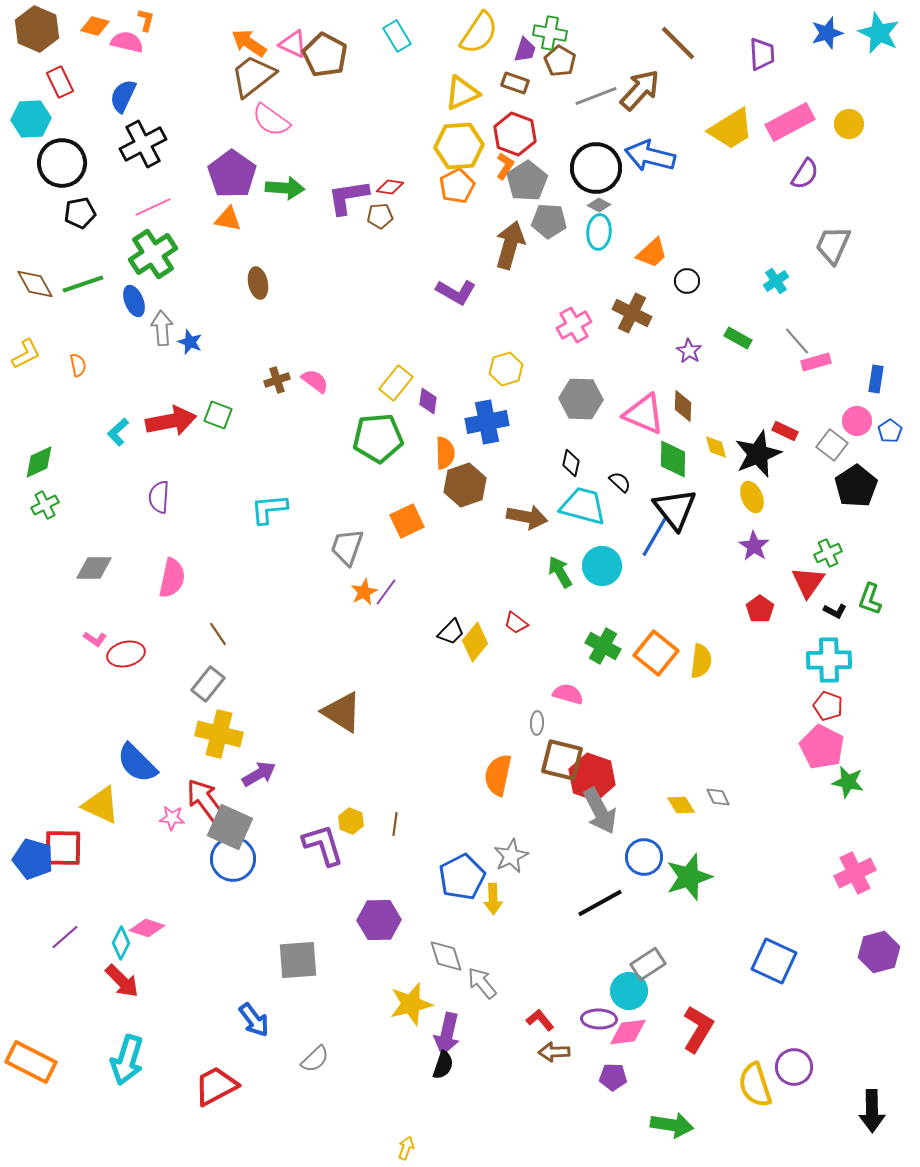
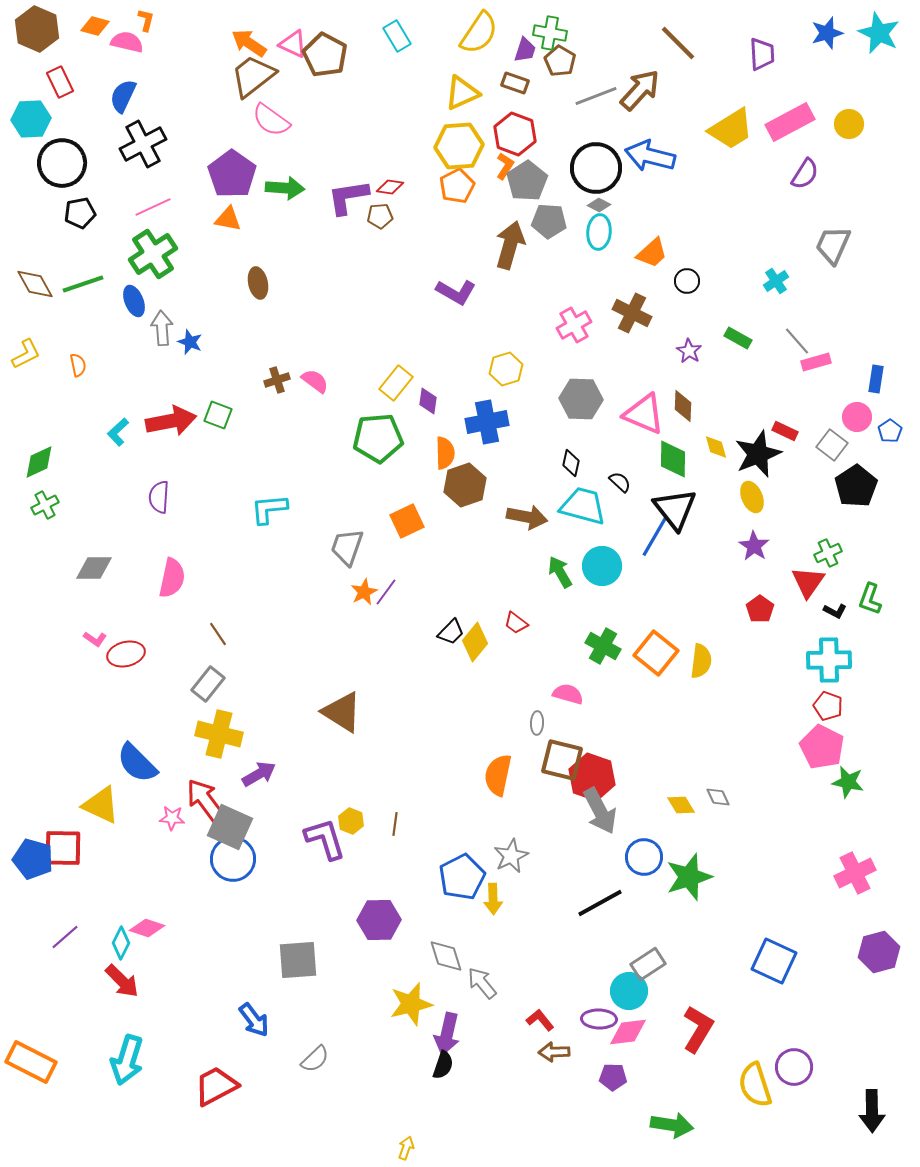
pink circle at (857, 421): moved 4 px up
purple L-shape at (323, 845): moved 2 px right, 6 px up
